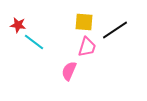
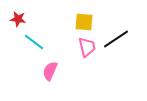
red star: moved 6 px up
black line: moved 1 px right, 9 px down
pink trapezoid: rotated 30 degrees counterclockwise
pink semicircle: moved 19 px left
